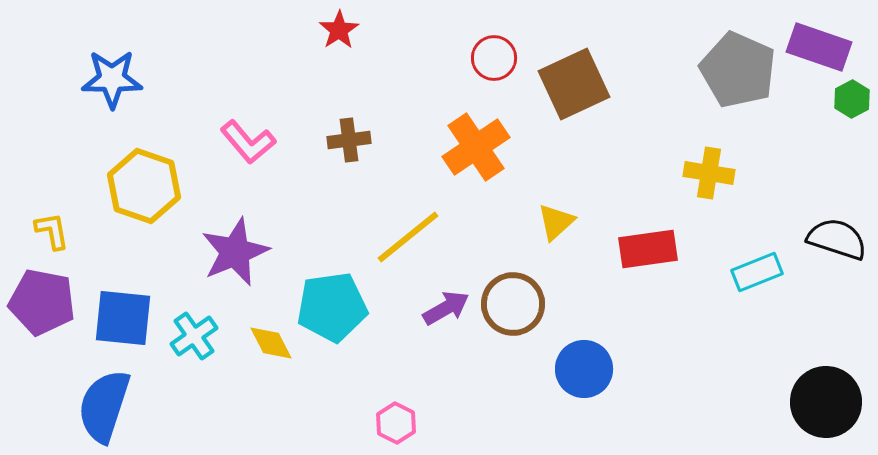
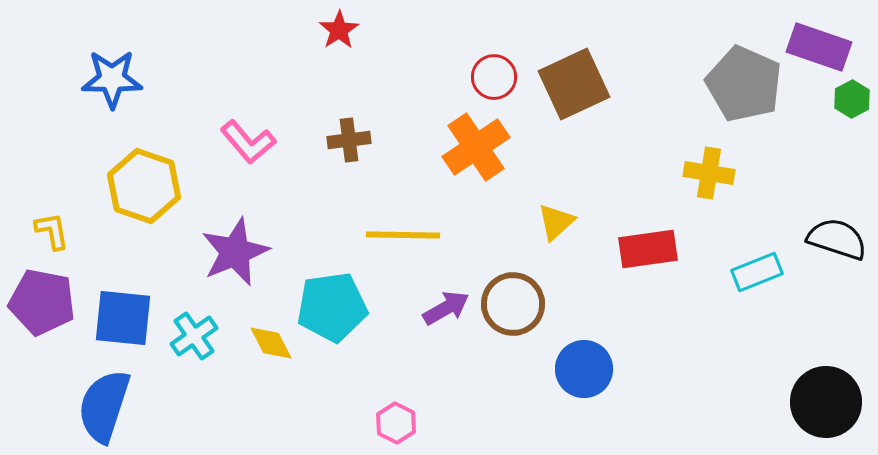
red circle: moved 19 px down
gray pentagon: moved 6 px right, 14 px down
yellow line: moved 5 px left, 2 px up; rotated 40 degrees clockwise
